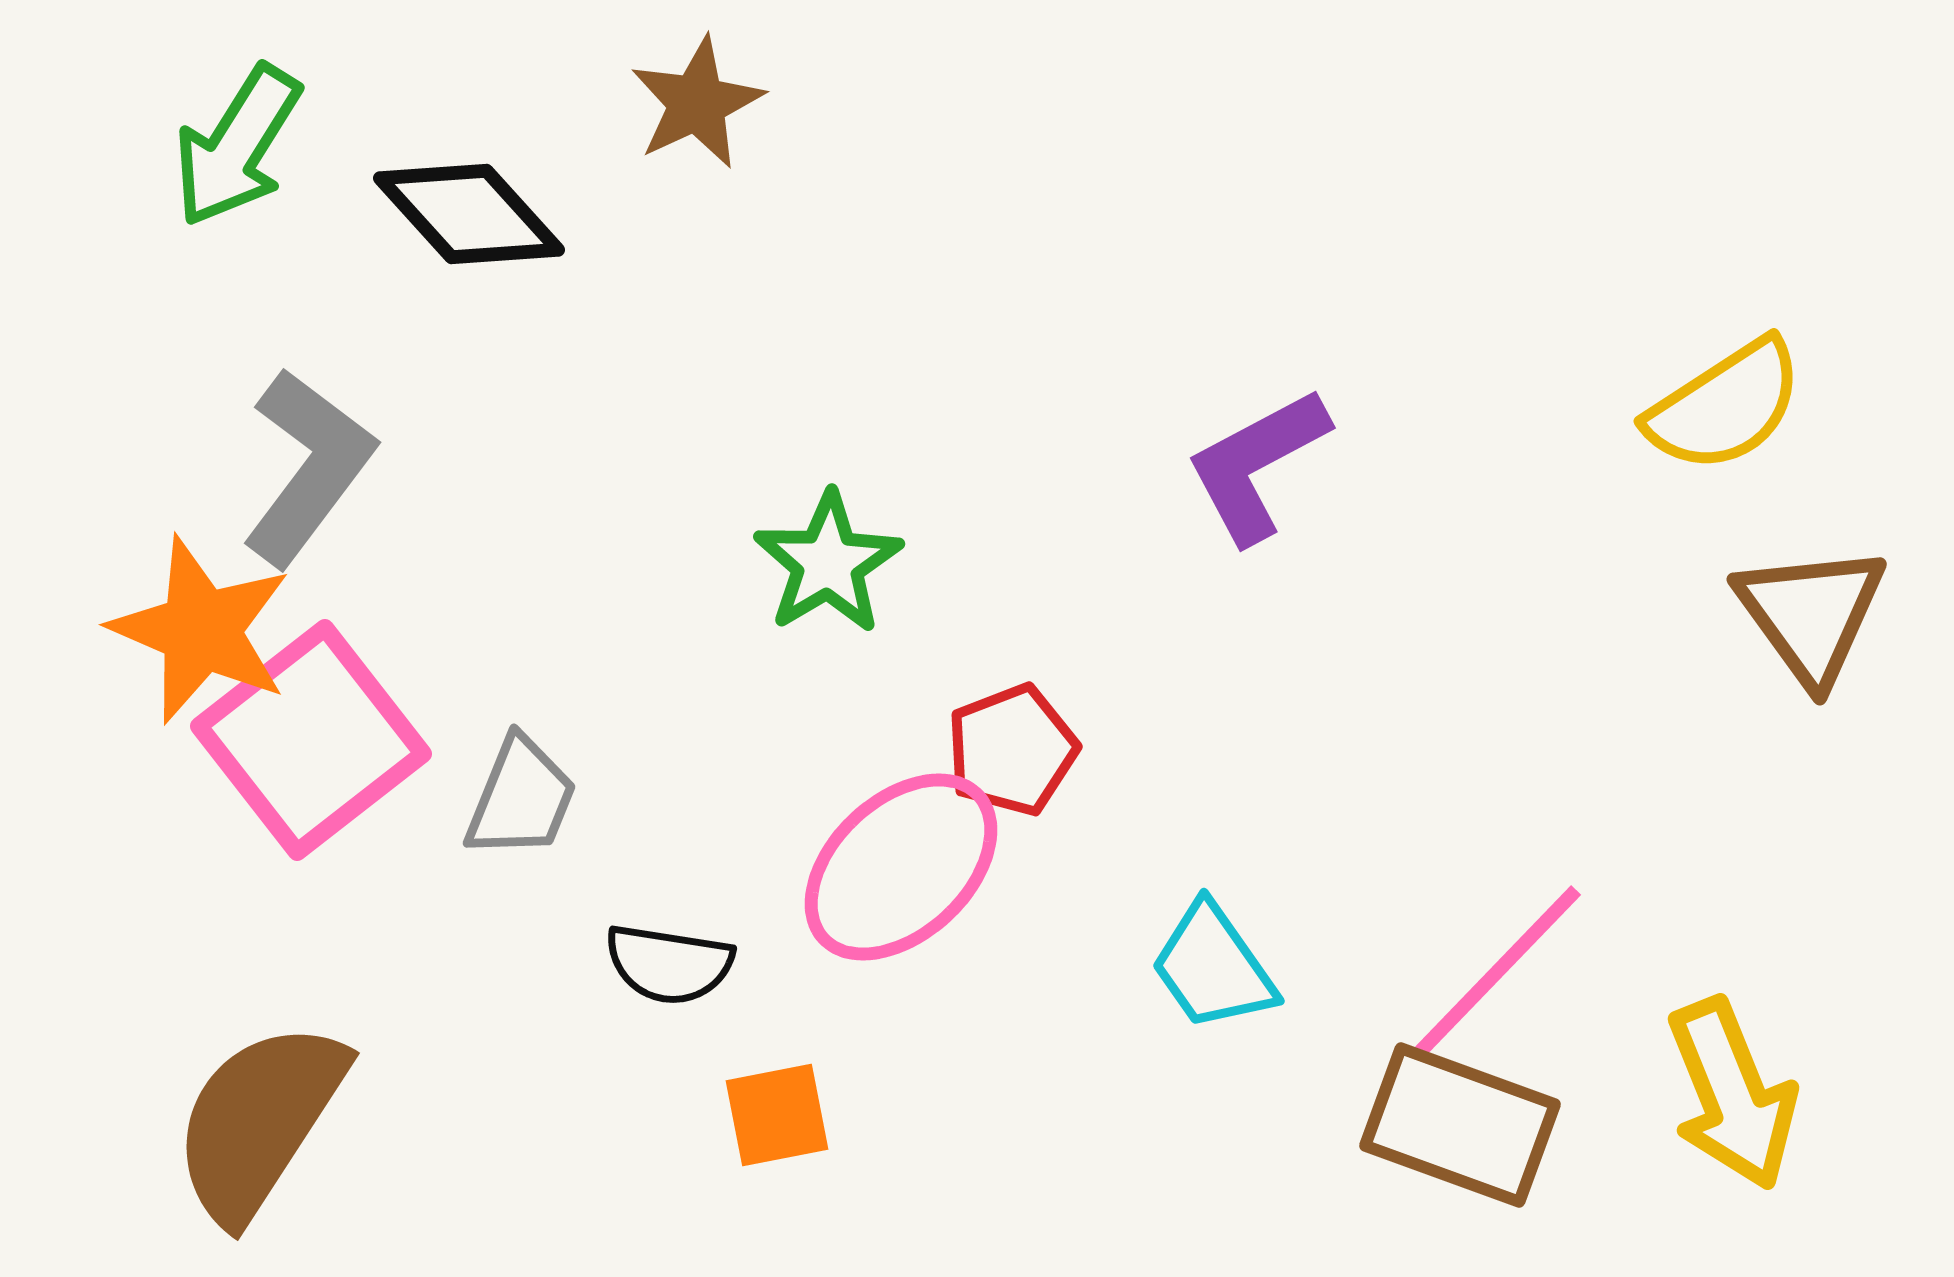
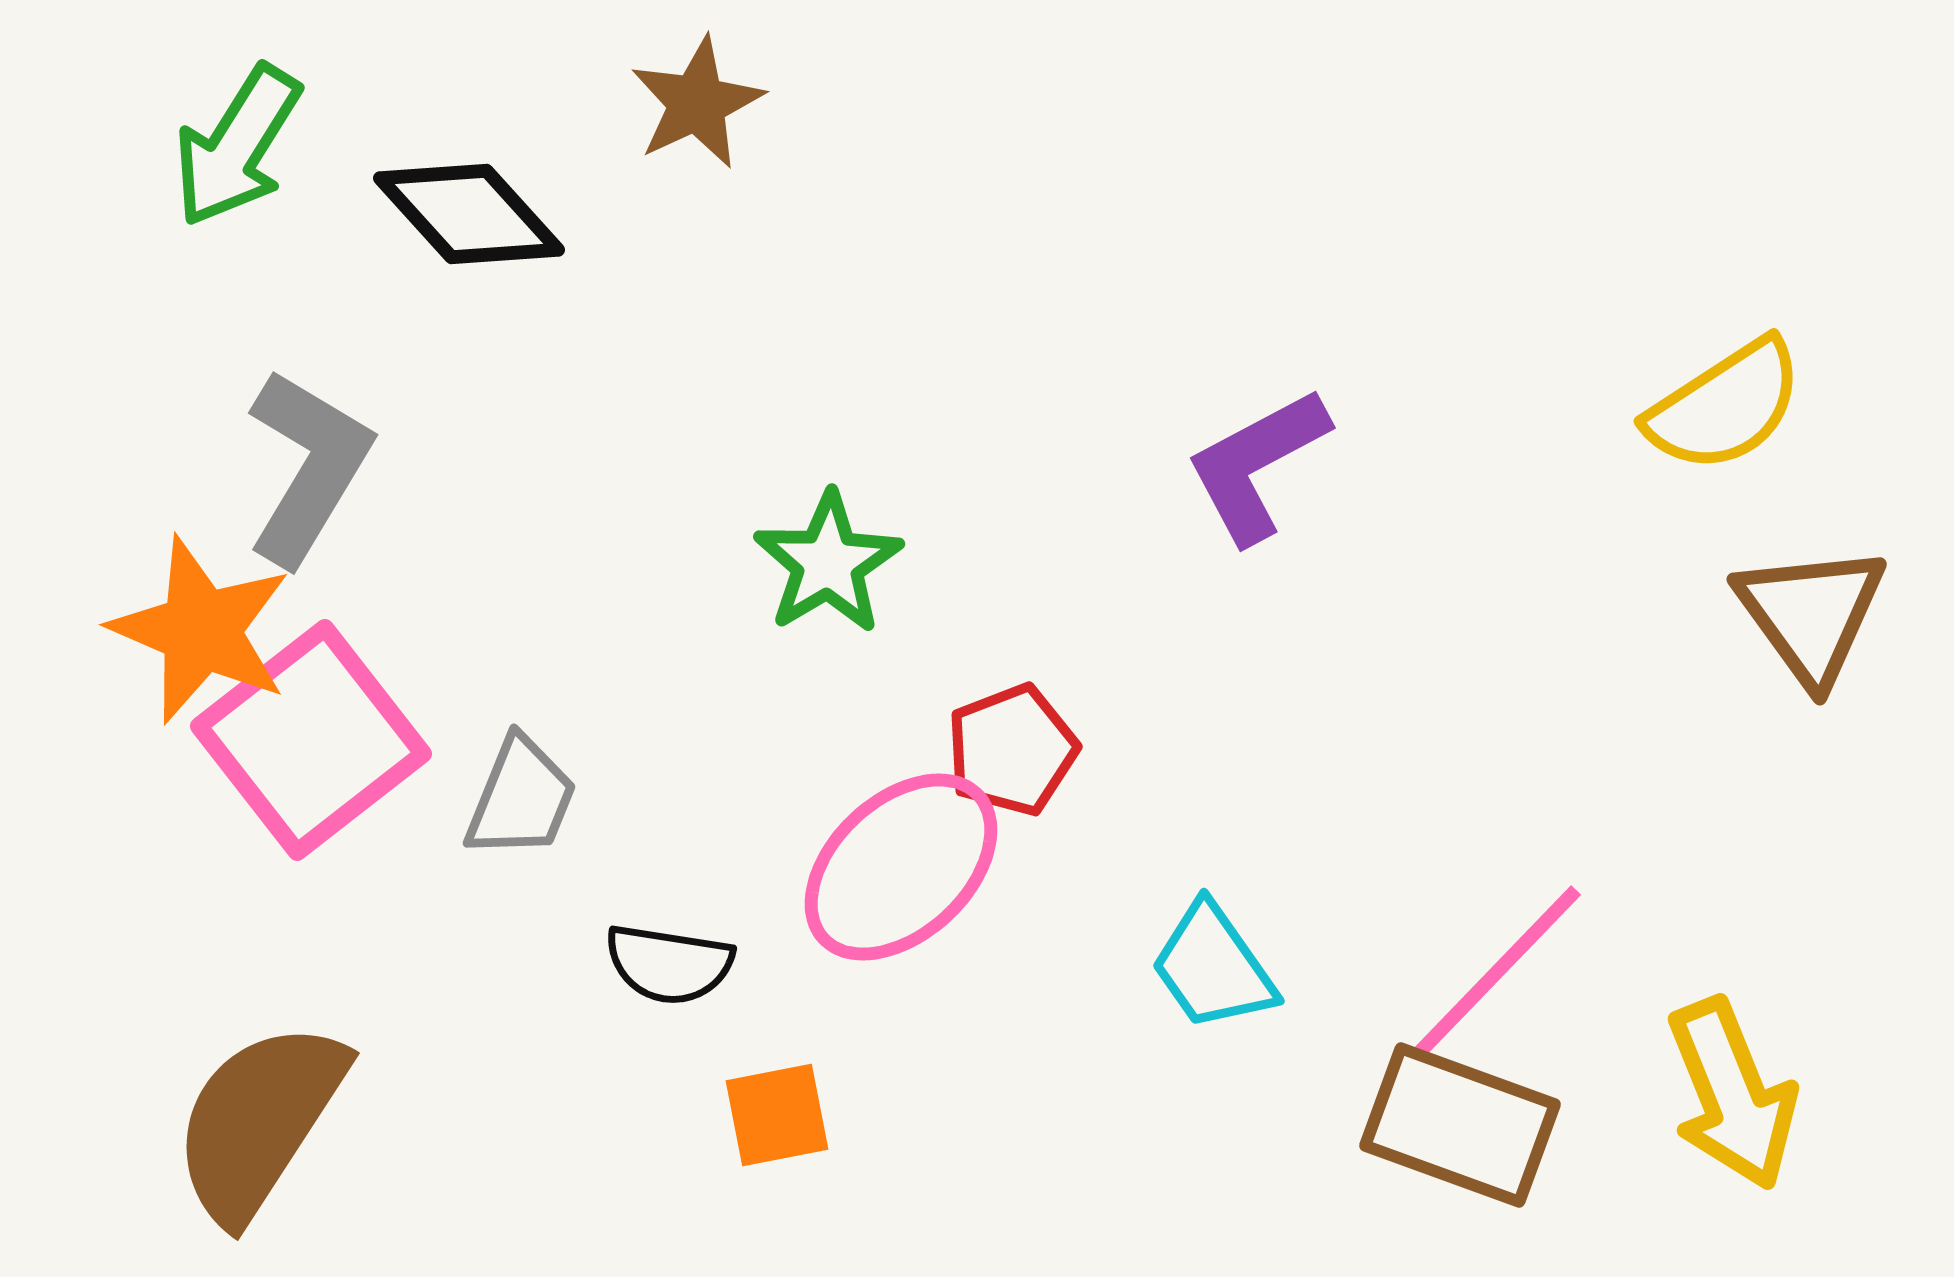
gray L-shape: rotated 6 degrees counterclockwise
